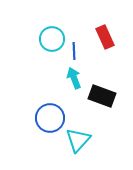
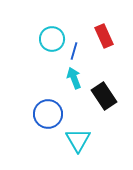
red rectangle: moved 1 px left, 1 px up
blue line: rotated 18 degrees clockwise
black rectangle: moved 2 px right; rotated 36 degrees clockwise
blue circle: moved 2 px left, 4 px up
cyan triangle: rotated 12 degrees counterclockwise
